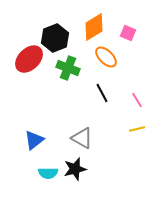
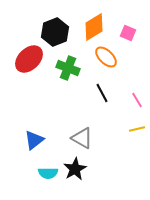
black hexagon: moved 6 px up
black star: rotated 15 degrees counterclockwise
